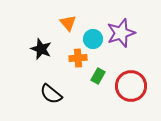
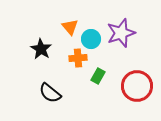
orange triangle: moved 2 px right, 4 px down
cyan circle: moved 2 px left
black star: rotated 10 degrees clockwise
red circle: moved 6 px right
black semicircle: moved 1 px left, 1 px up
